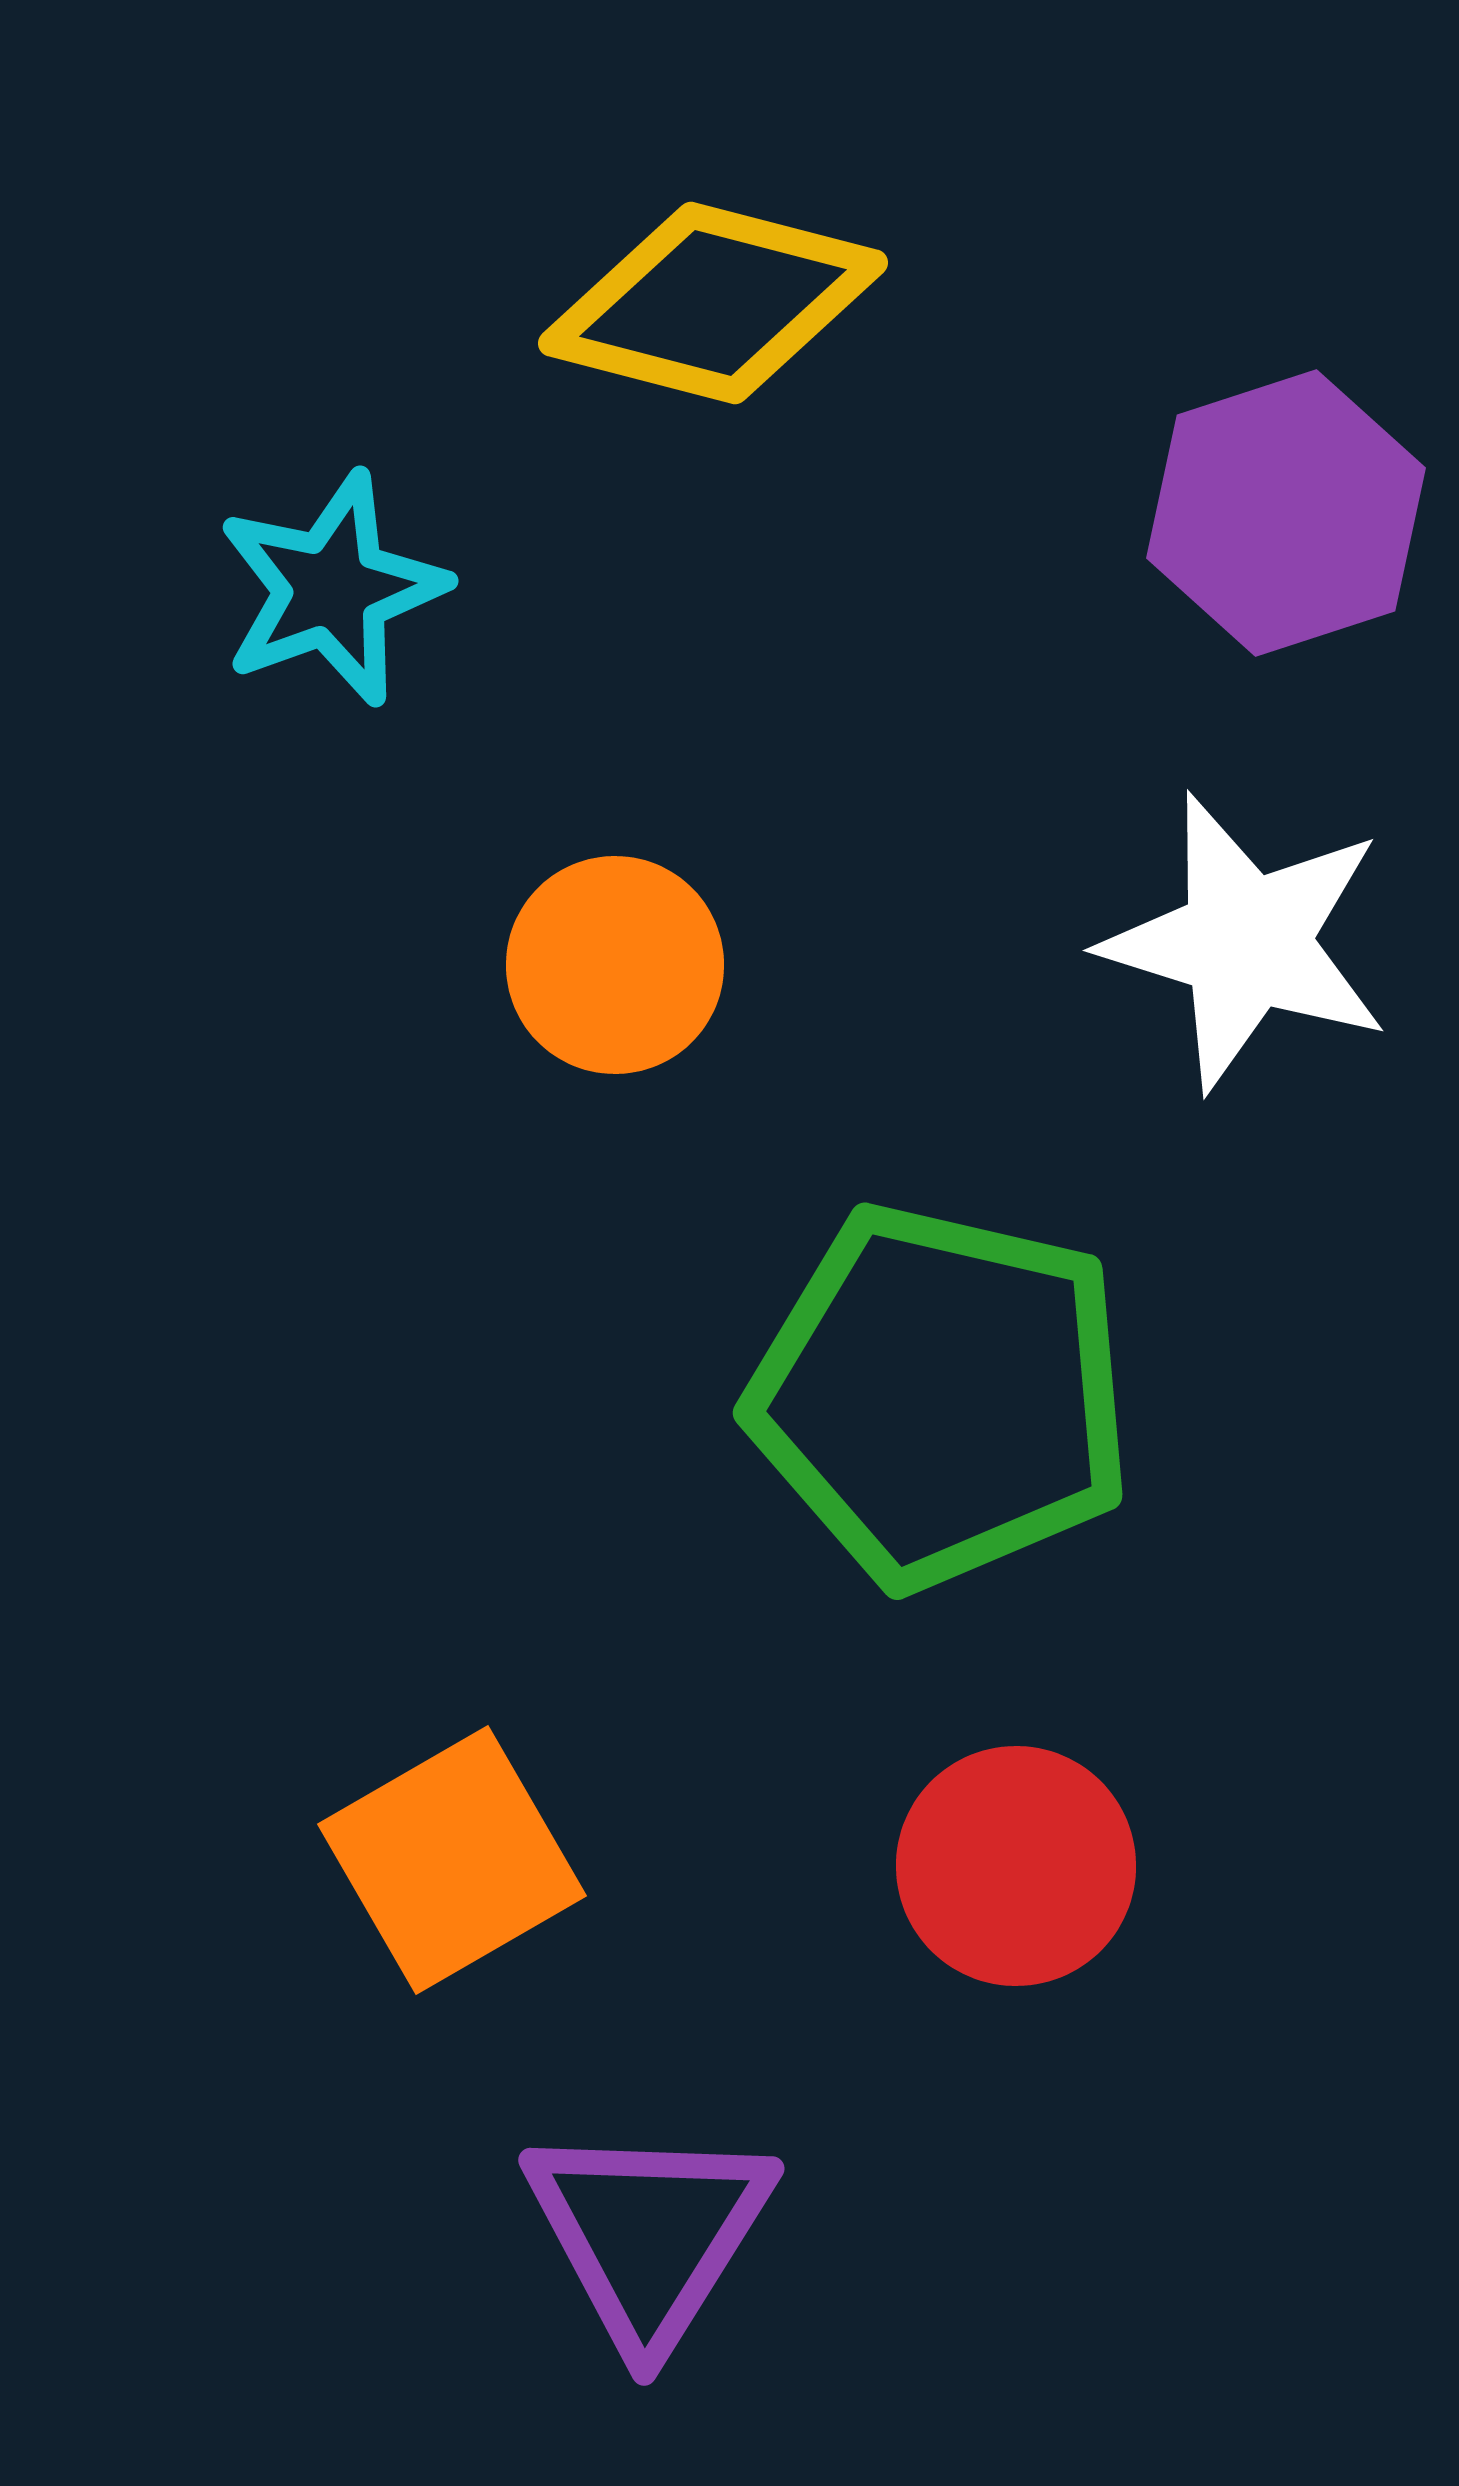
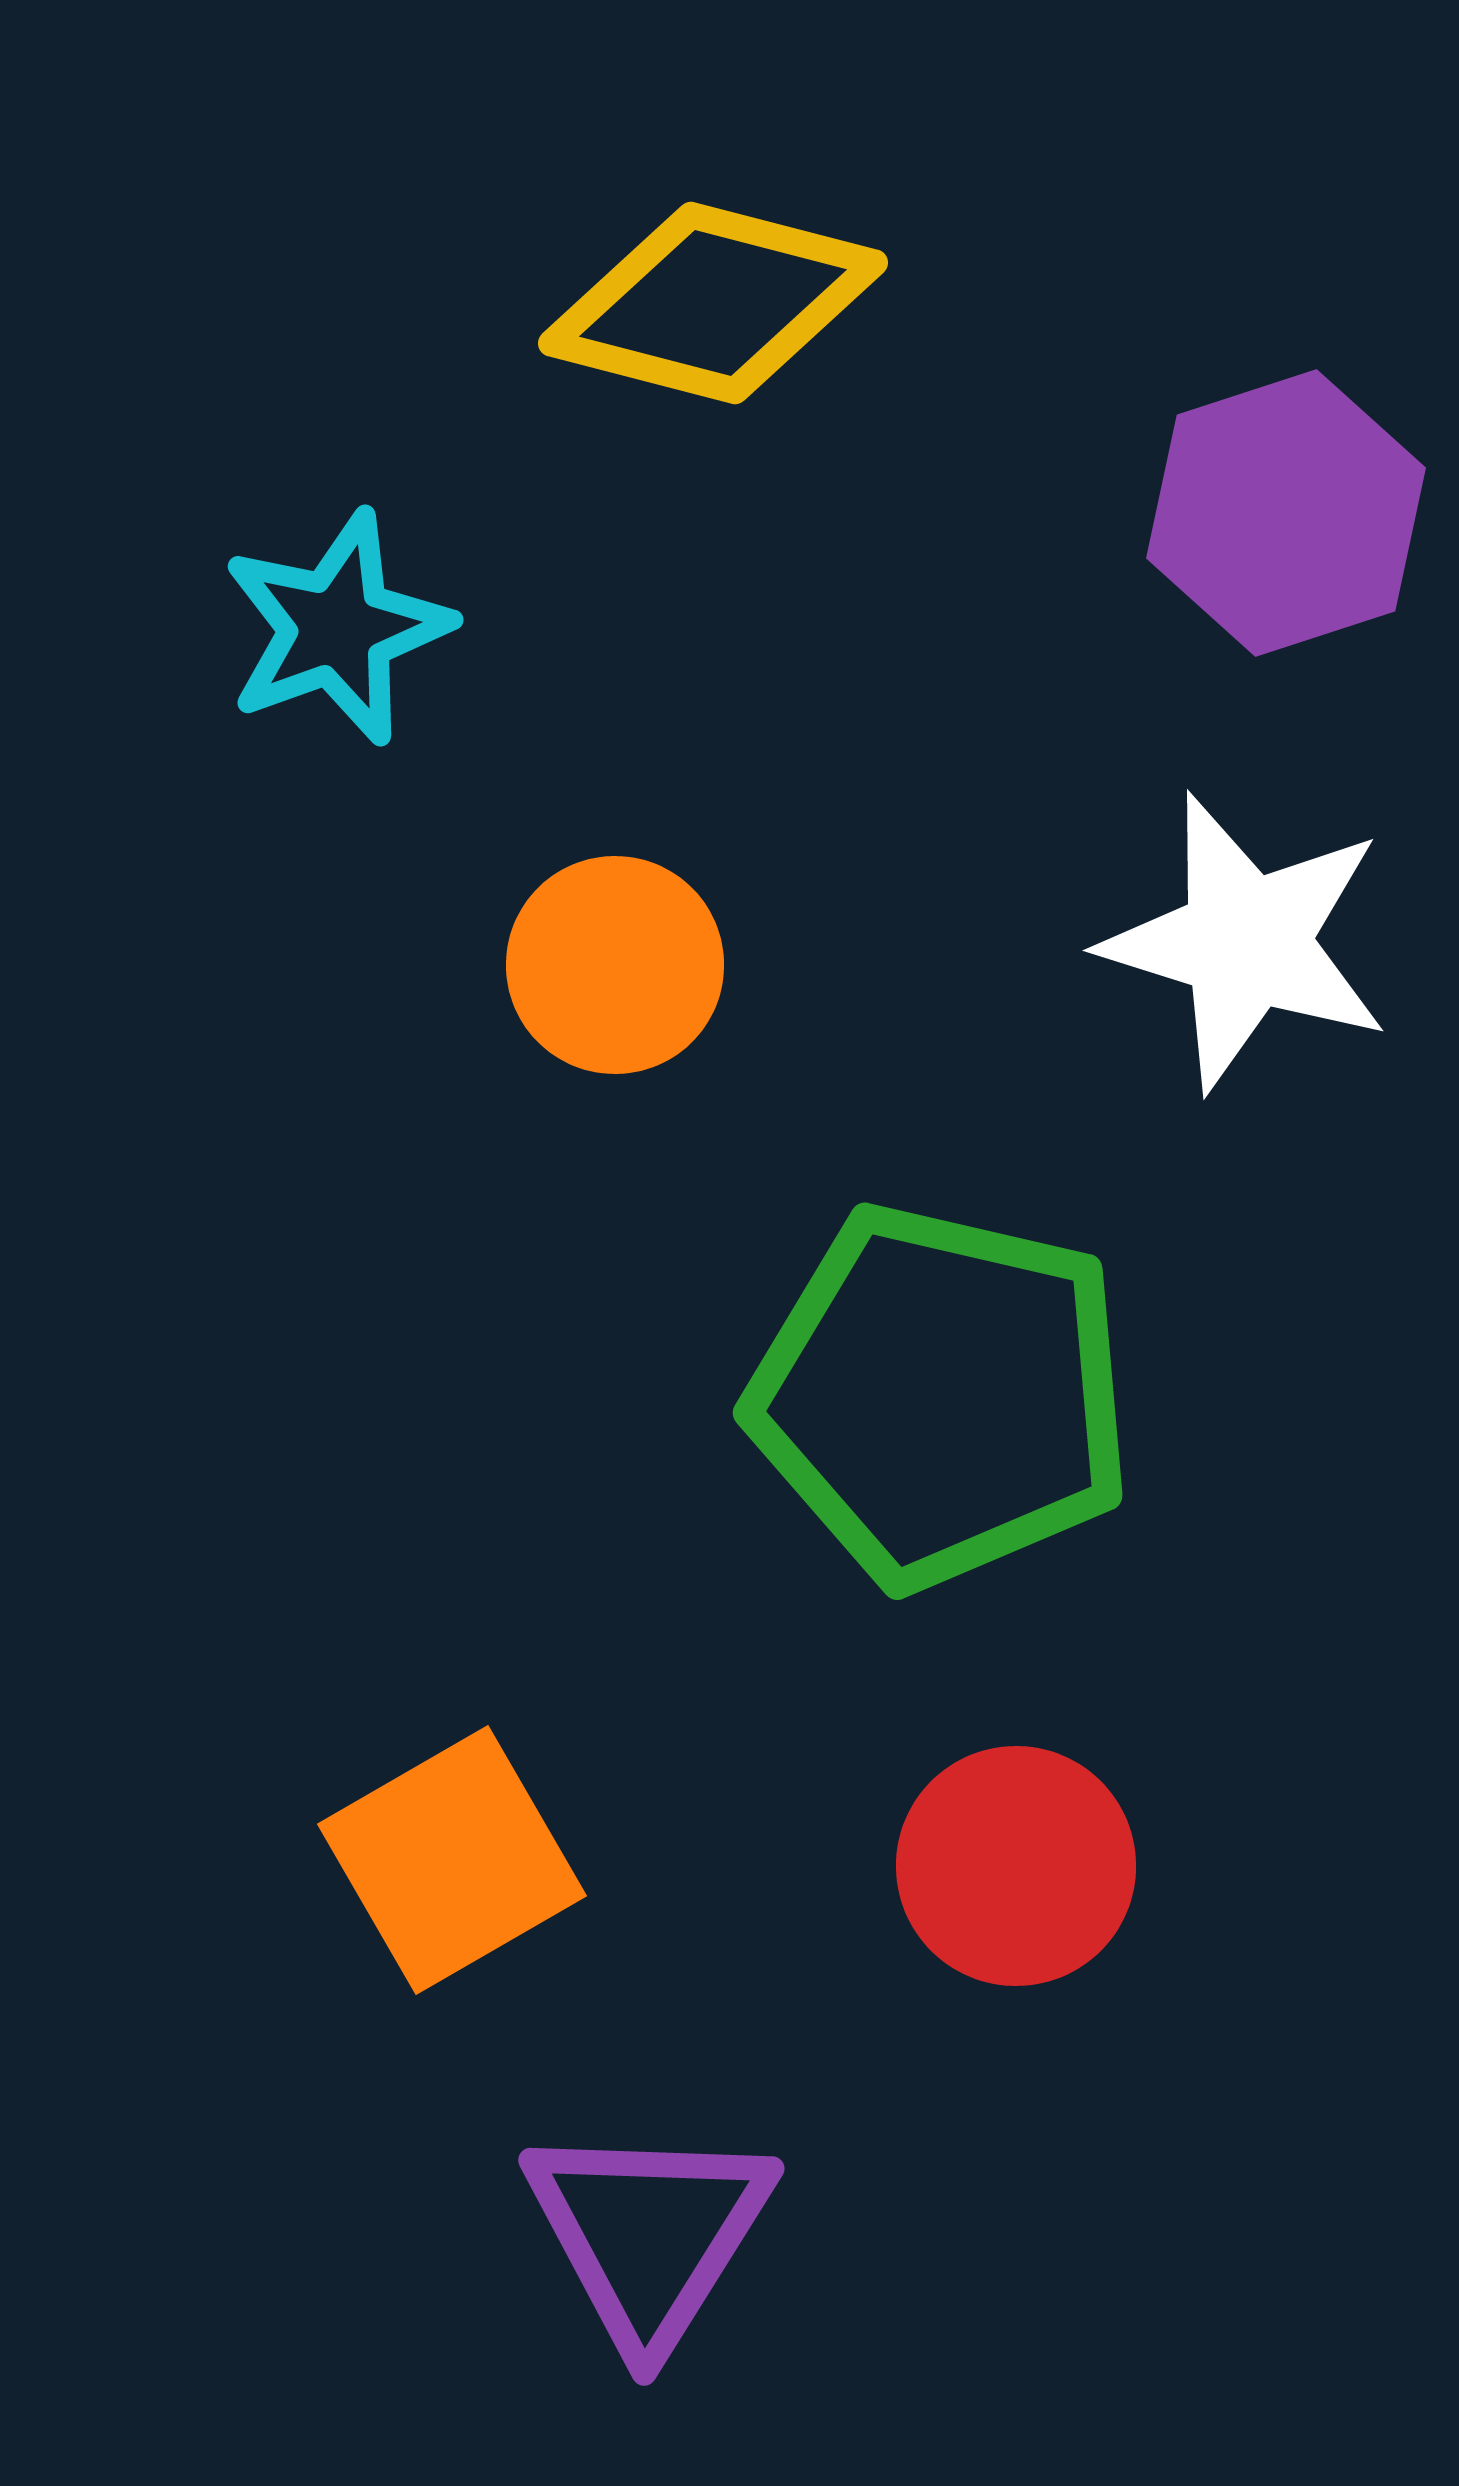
cyan star: moved 5 px right, 39 px down
